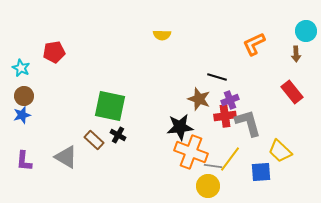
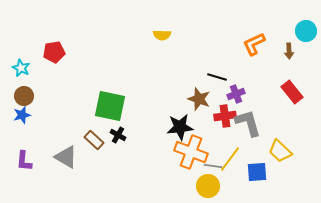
brown arrow: moved 7 px left, 3 px up
purple cross: moved 6 px right, 6 px up
blue square: moved 4 px left
